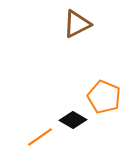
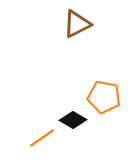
orange pentagon: rotated 12 degrees counterclockwise
orange line: moved 2 px right, 1 px down
